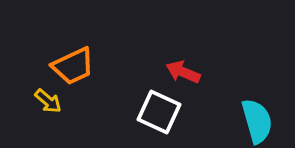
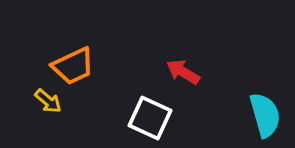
red arrow: rotated 8 degrees clockwise
white square: moved 9 px left, 6 px down
cyan semicircle: moved 8 px right, 6 px up
